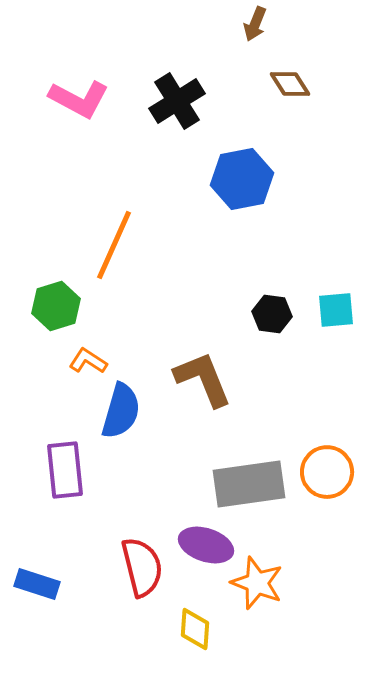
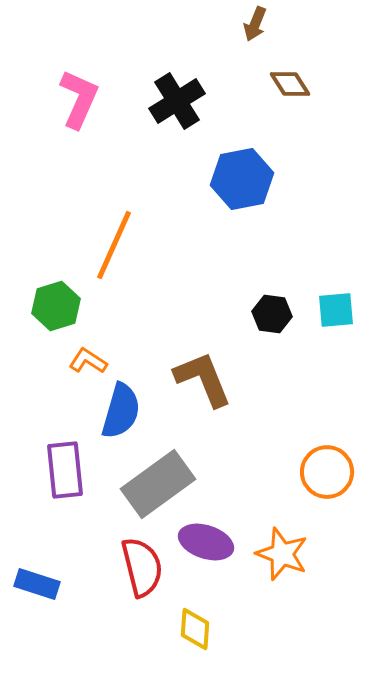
pink L-shape: rotated 94 degrees counterclockwise
gray rectangle: moved 91 px left; rotated 28 degrees counterclockwise
purple ellipse: moved 3 px up
orange star: moved 25 px right, 29 px up
